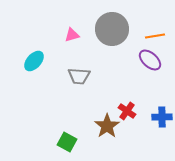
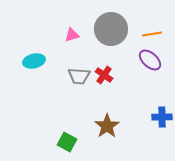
gray circle: moved 1 px left
orange line: moved 3 px left, 2 px up
cyan ellipse: rotated 35 degrees clockwise
red cross: moved 23 px left, 36 px up
